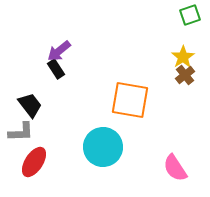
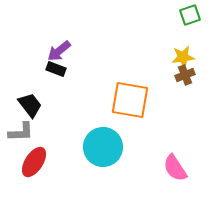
yellow star: rotated 25 degrees clockwise
black rectangle: rotated 36 degrees counterclockwise
brown cross: rotated 18 degrees clockwise
